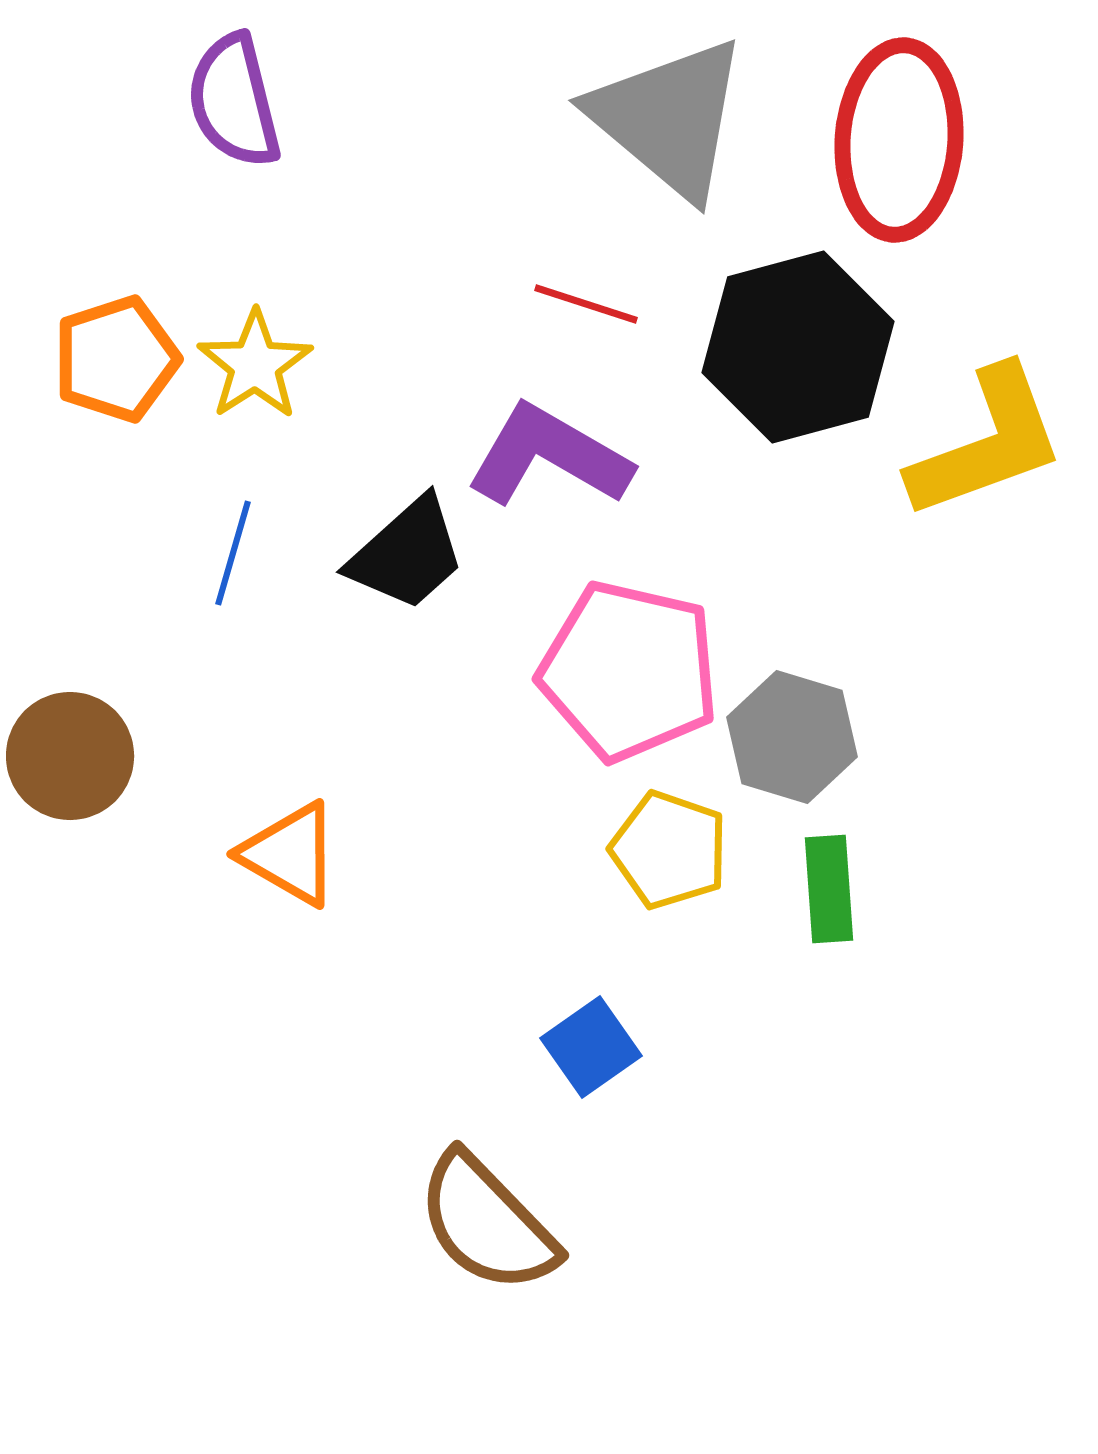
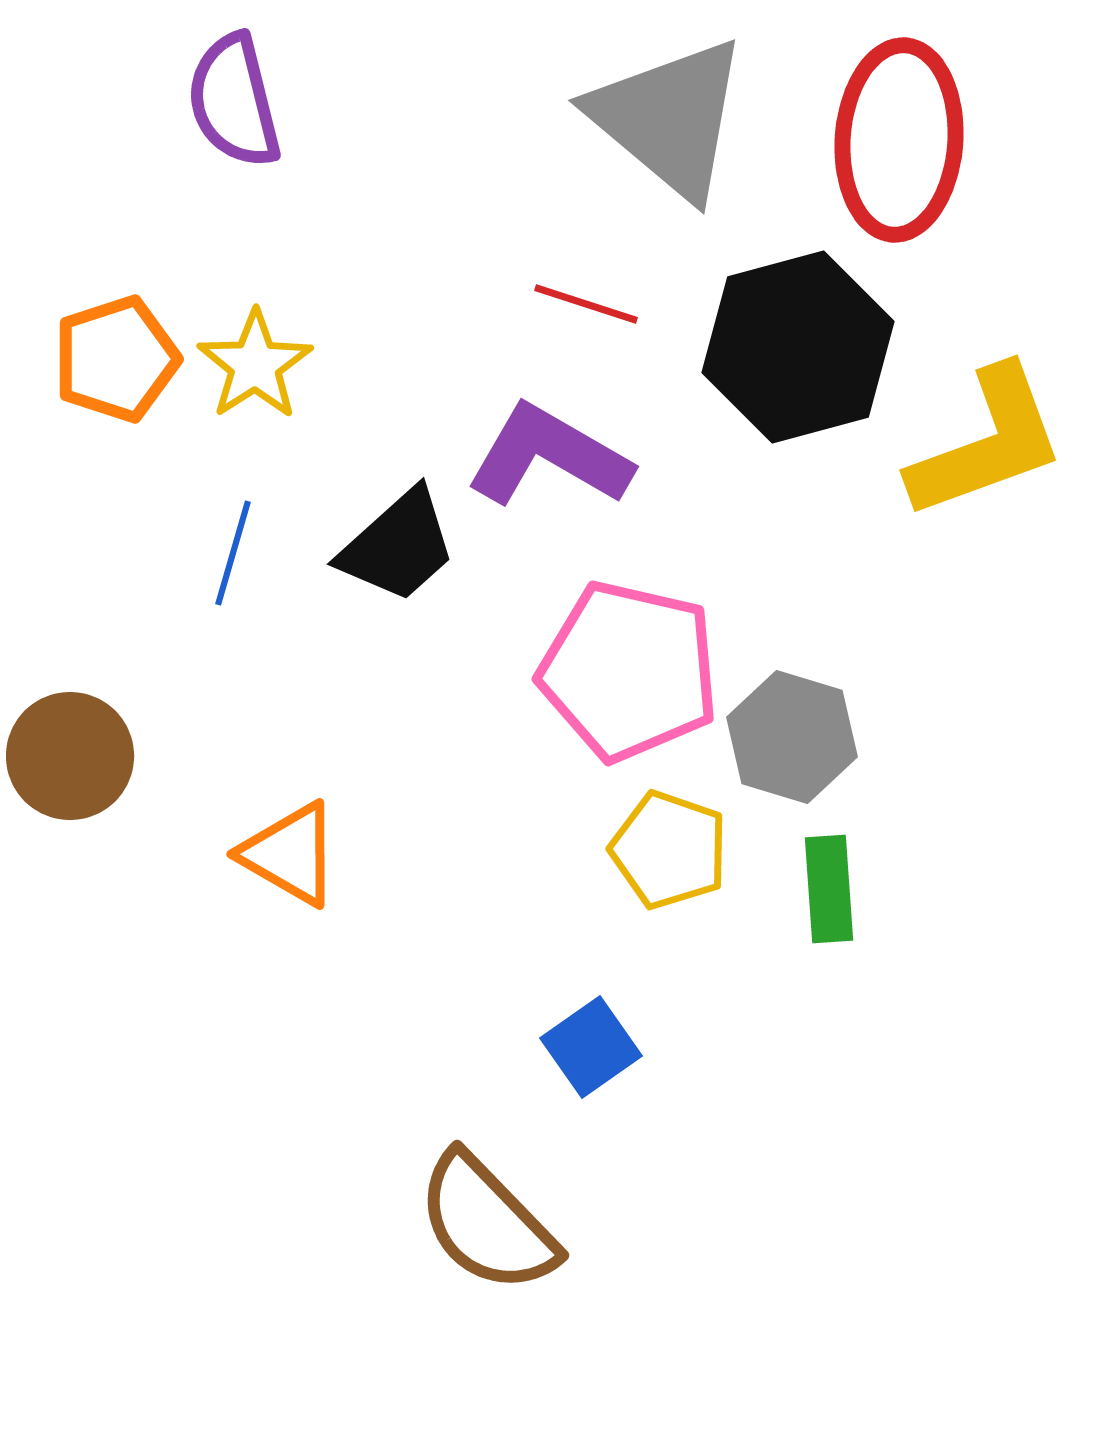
black trapezoid: moved 9 px left, 8 px up
